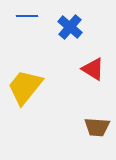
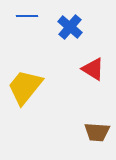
brown trapezoid: moved 5 px down
